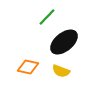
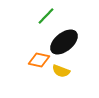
green line: moved 1 px left, 1 px up
orange diamond: moved 11 px right, 7 px up
